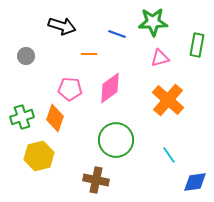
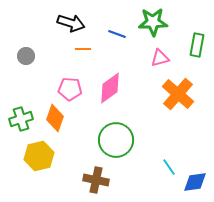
black arrow: moved 9 px right, 3 px up
orange line: moved 6 px left, 5 px up
orange cross: moved 10 px right, 6 px up
green cross: moved 1 px left, 2 px down
cyan line: moved 12 px down
